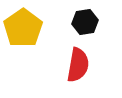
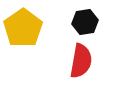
red semicircle: moved 3 px right, 4 px up
